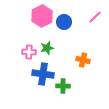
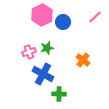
pink hexagon: moved 1 px up
blue circle: moved 1 px left
pink cross: rotated 24 degrees counterclockwise
orange cross: rotated 24 degrees clockwise
blue cross: rotated 20 degrees clockwise
green cross: moved 4 px left, 8 px down
